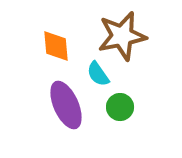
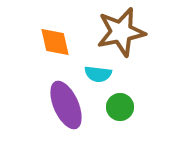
brown star: moved 1 px left, 4 px up
orange diamond: moved 1 px left, 4 px up; rotated 8 degrees counterclockwise
cyan semicircle: rotated 48 degrees counterclockwise
